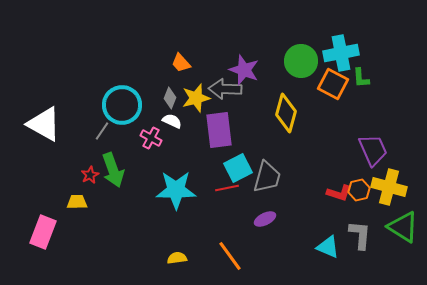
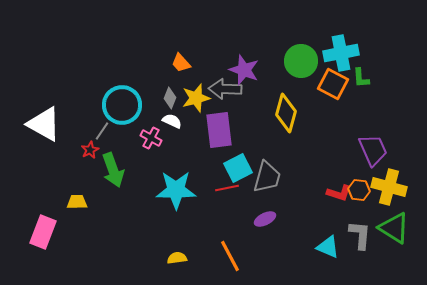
red star: moved 25 px up
orange hexagon: rotated 20 degrees clockwise
green triangle: moved 9 px left, 1 px down
orange line: rotated 8 degrees clockwise
